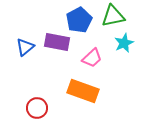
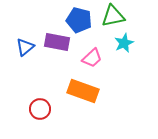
blue pentagon: rotated 30 degrees counterclockwise
red circle: moved 3 px right, 1 px down
